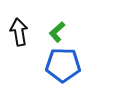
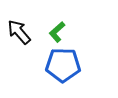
black arrow: rotated 32 degrees counterclockwise
